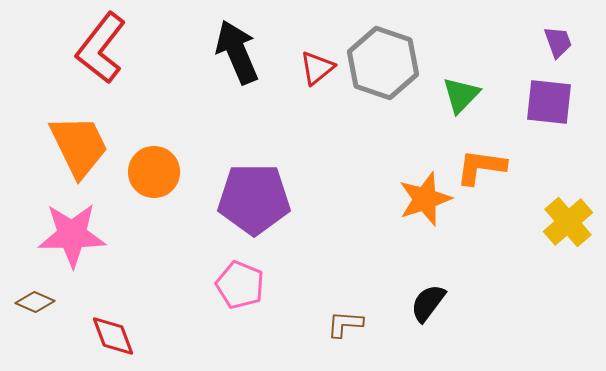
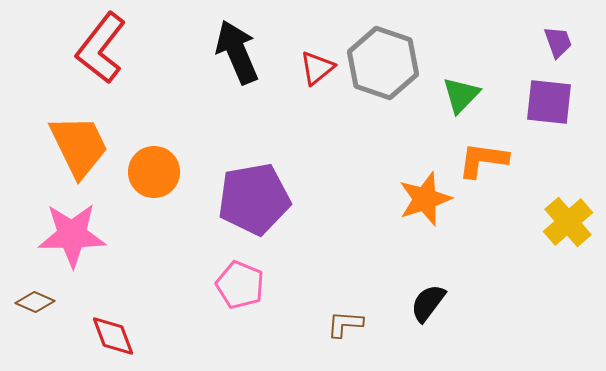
orange L-shape: moved 2 px right, 7 px up
purple pentagon: rotated 10 degrees counterclockwise
